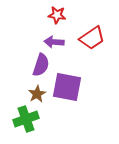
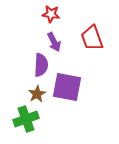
red star: moved 6 px left, 1 px up
red trapezoid: rotated 104 degrees clockwise
purple arrow: rotated 120 degrees counterclockwise
purple semicircle: rotated 15 degrees counterclockwise
